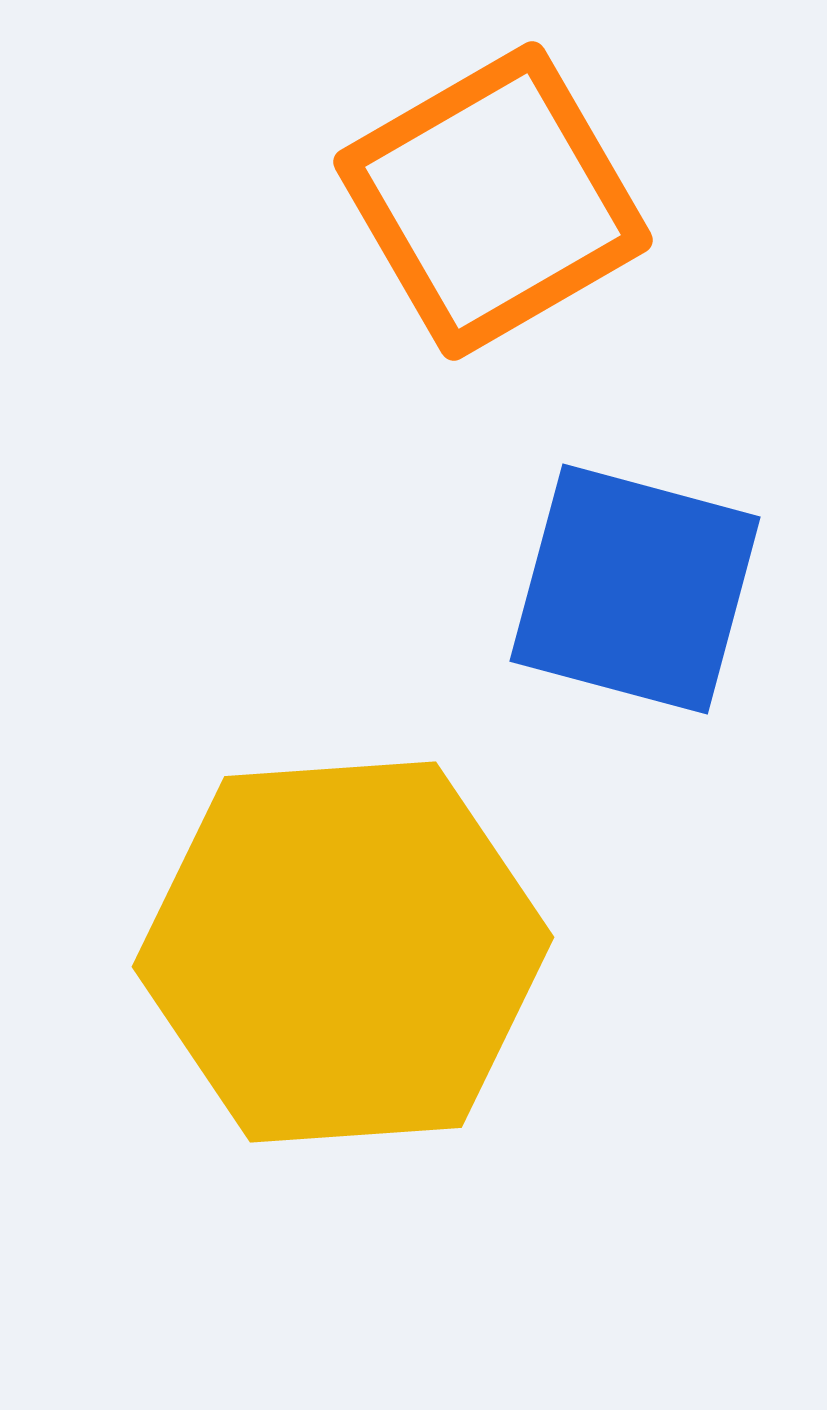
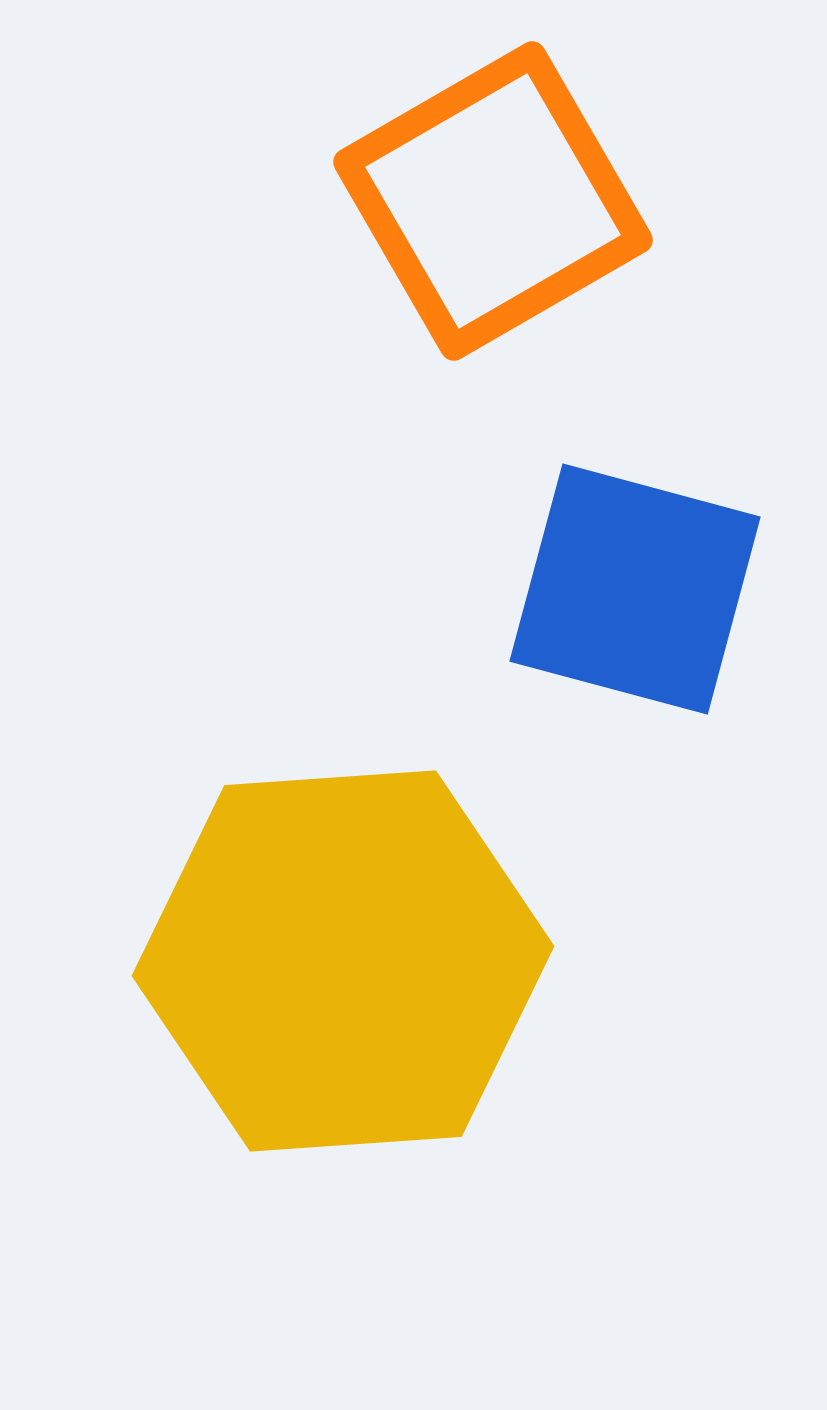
yellow hexagon: moved 9 px down
